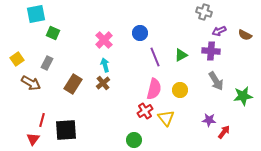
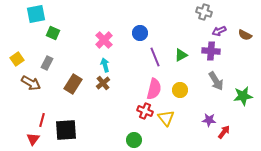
red cross: rotated 35 degrees counterclockwise
